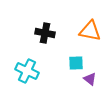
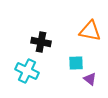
black cross: moved 4 px left, 9 px down
